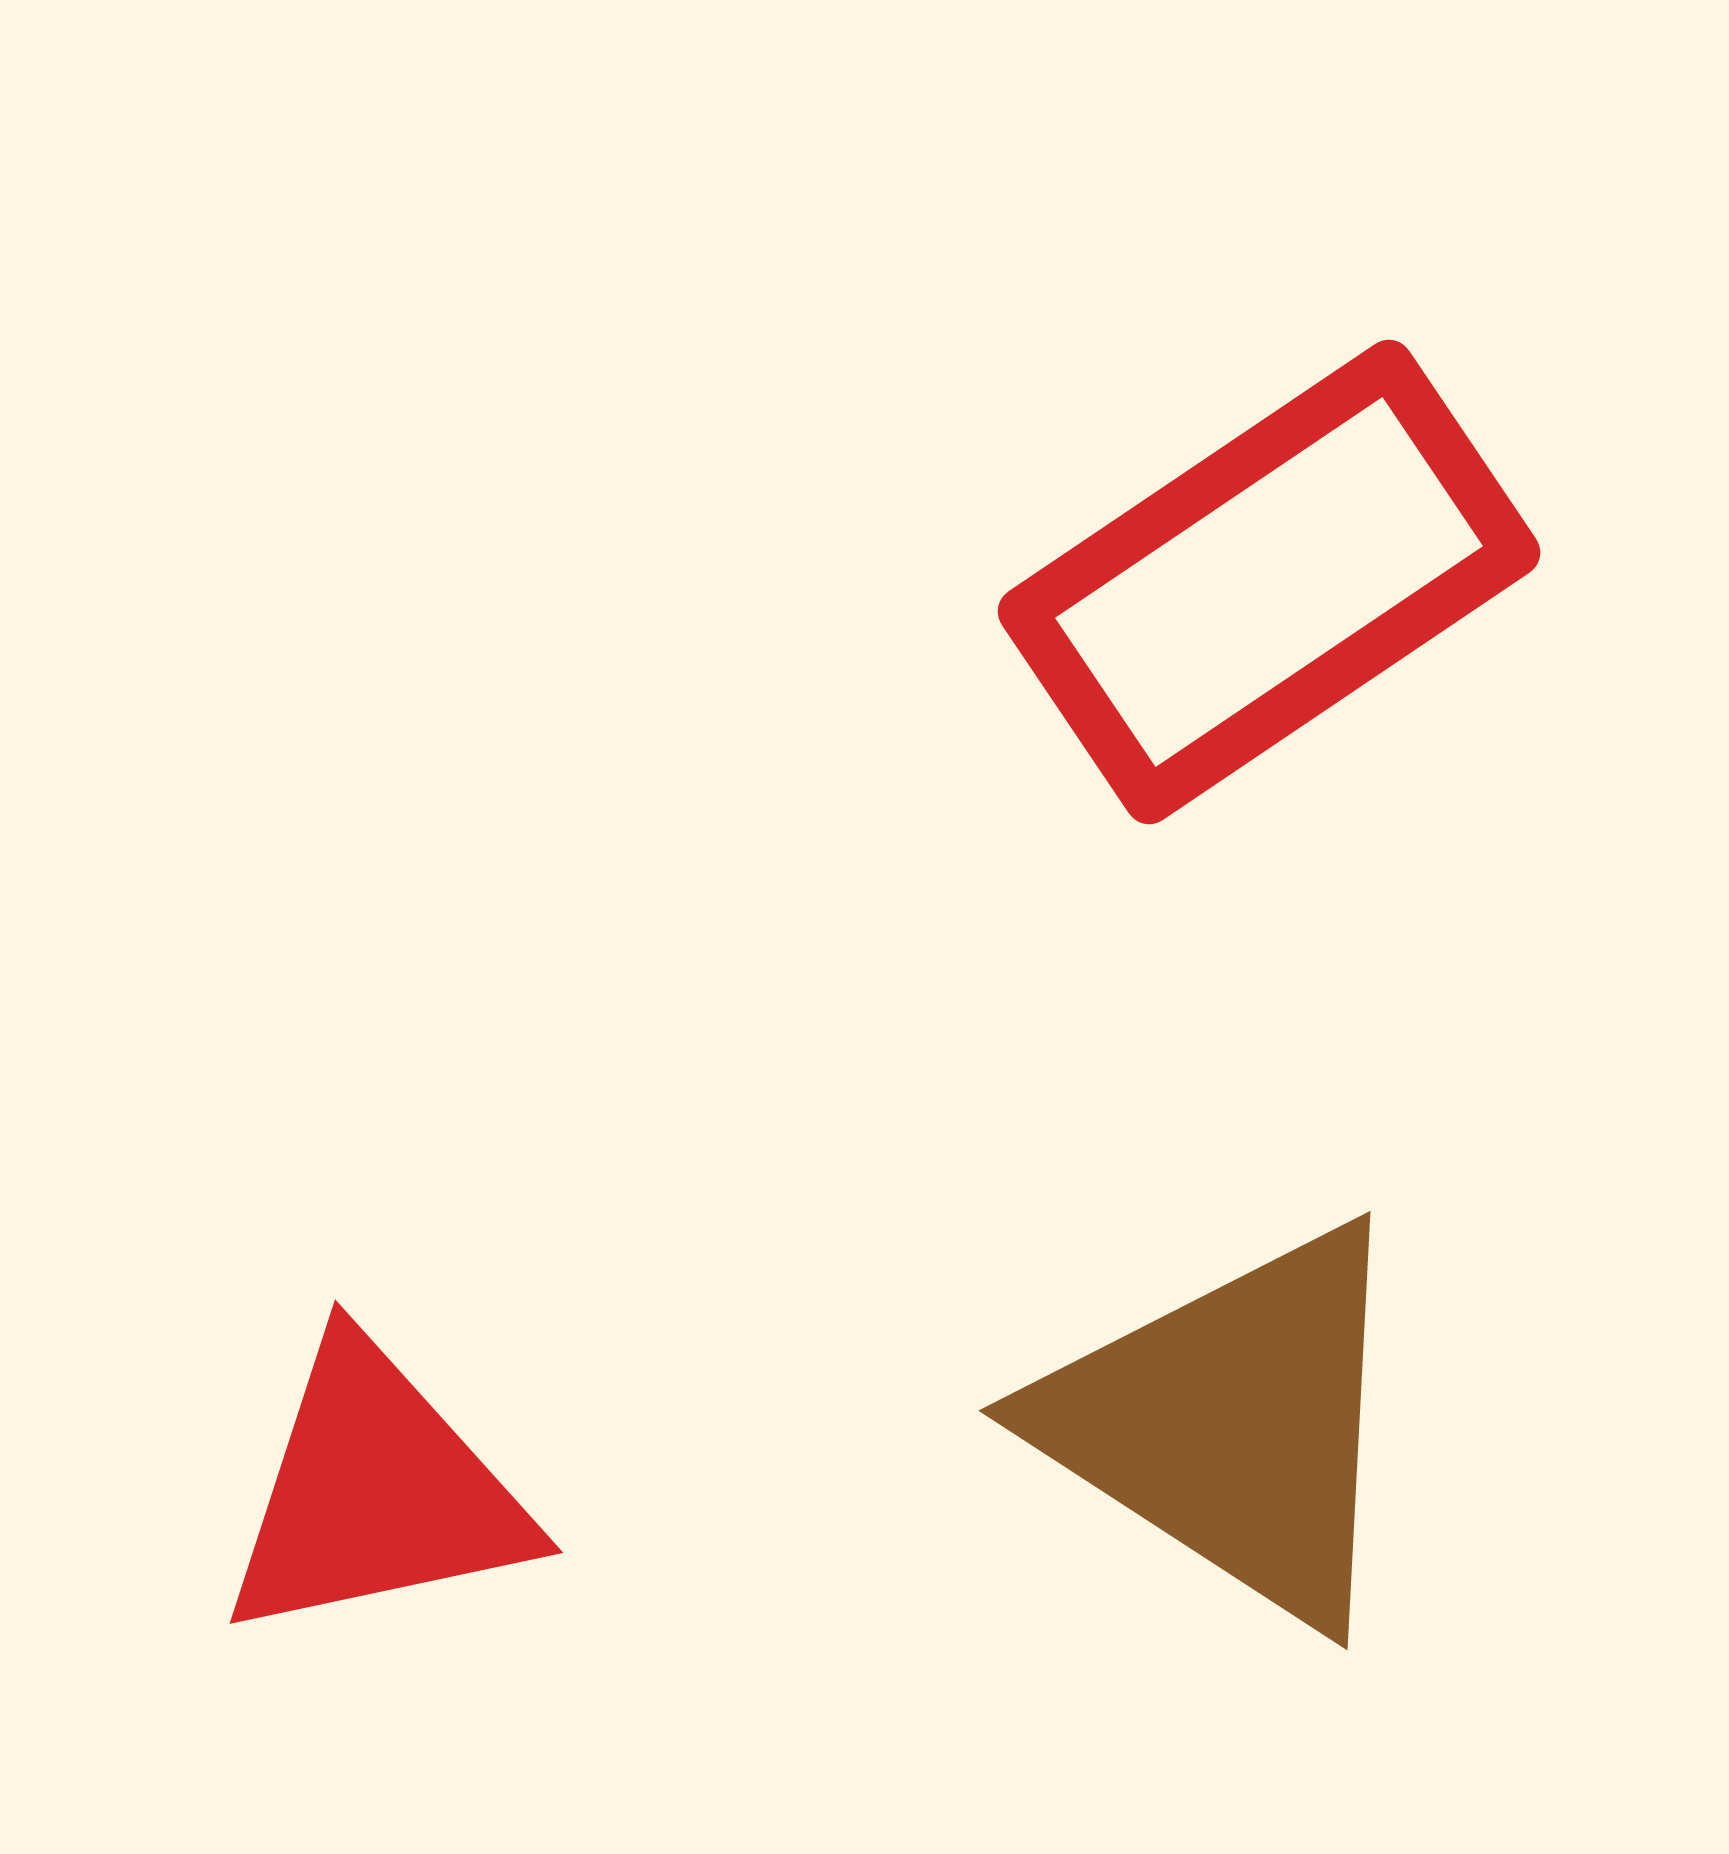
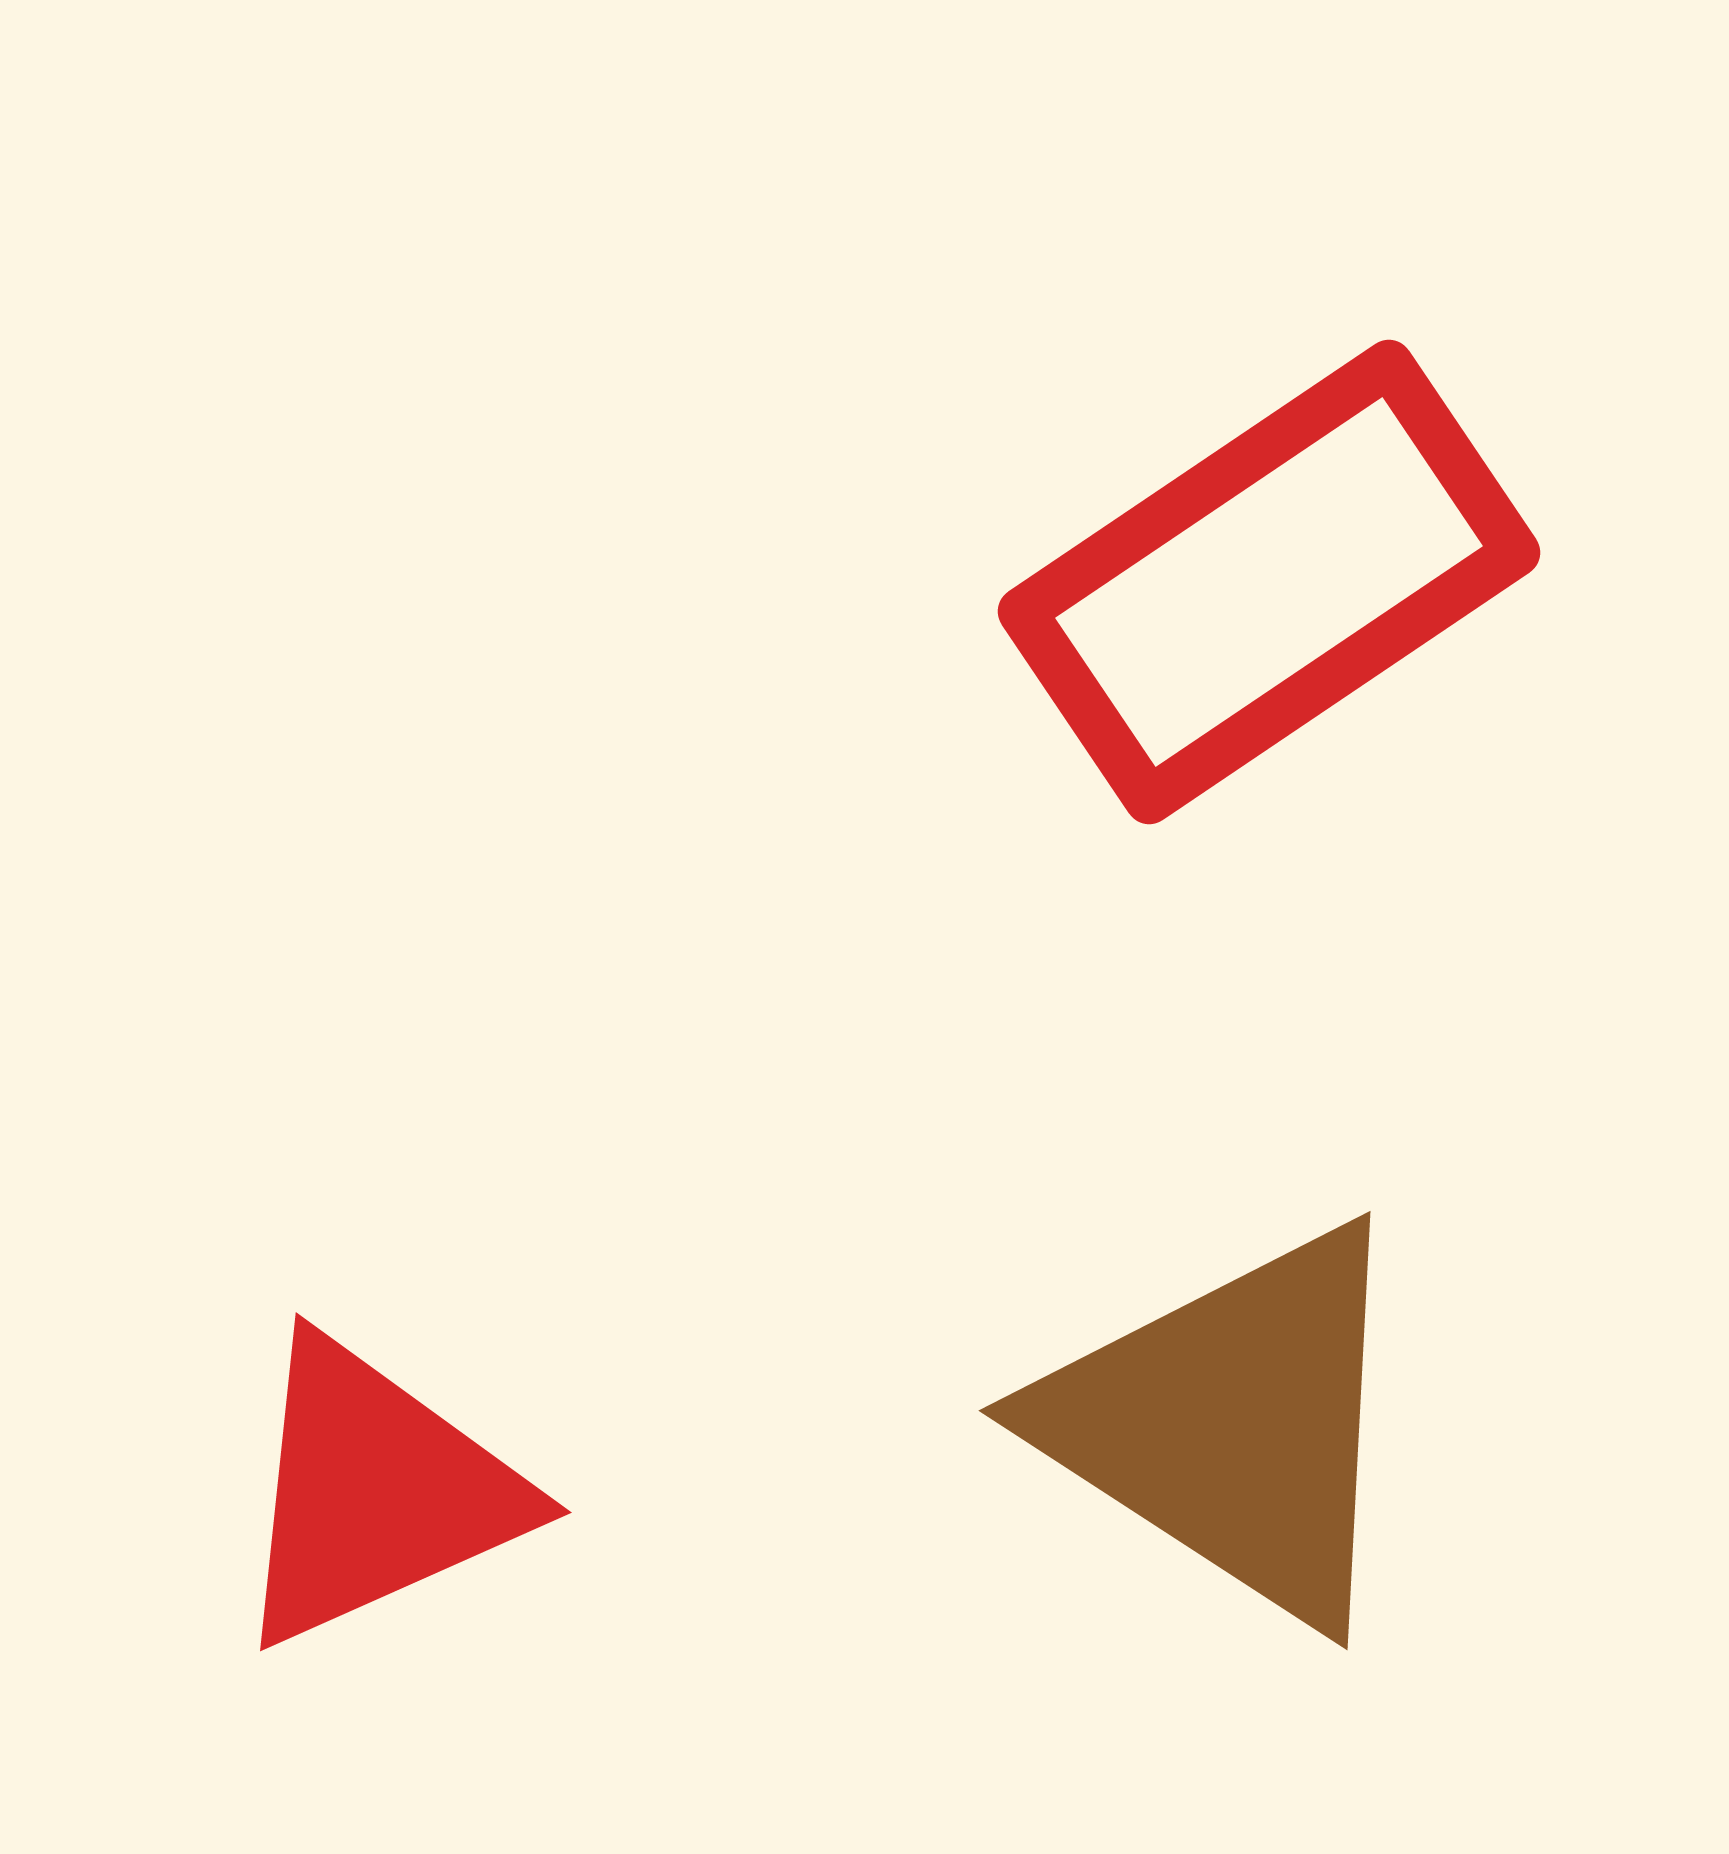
red triangle: rotated 12 degrees counterclockwise
